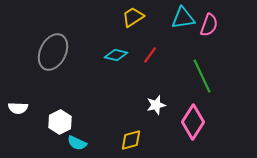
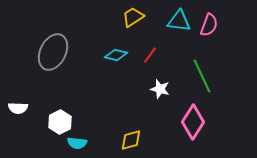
cyan triangle: moved 4 px left, 3 px down; rotated 15 degrees clockwise
white star: moved 4 px right, 16 px up; rotated 30 degrees clockwise
cyan semicircle: rotated 18 degrees counterclockwise
